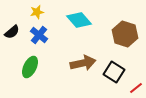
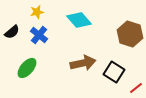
brown hexagon: moved 5 px right
green ellipse: moved 3 px left, 1 px down; rotated 15 degrees clockwise
